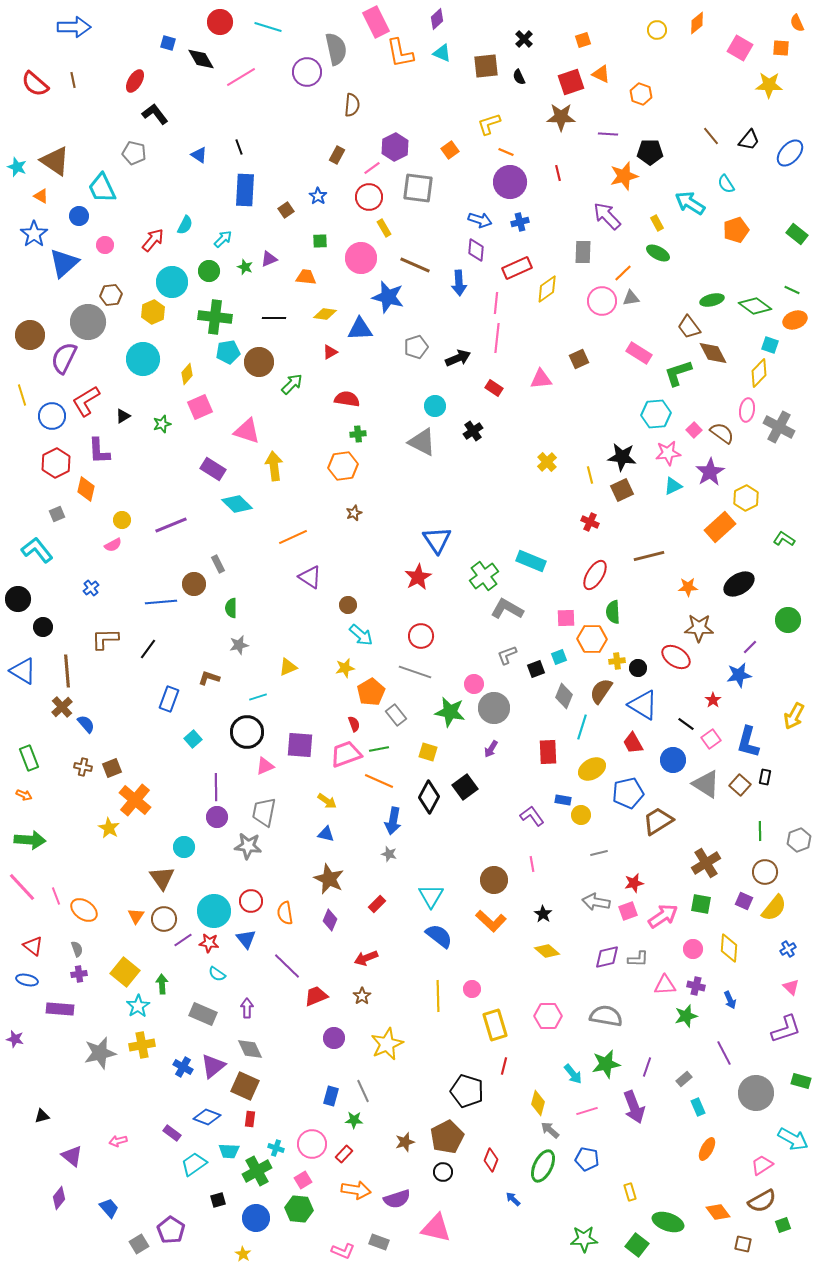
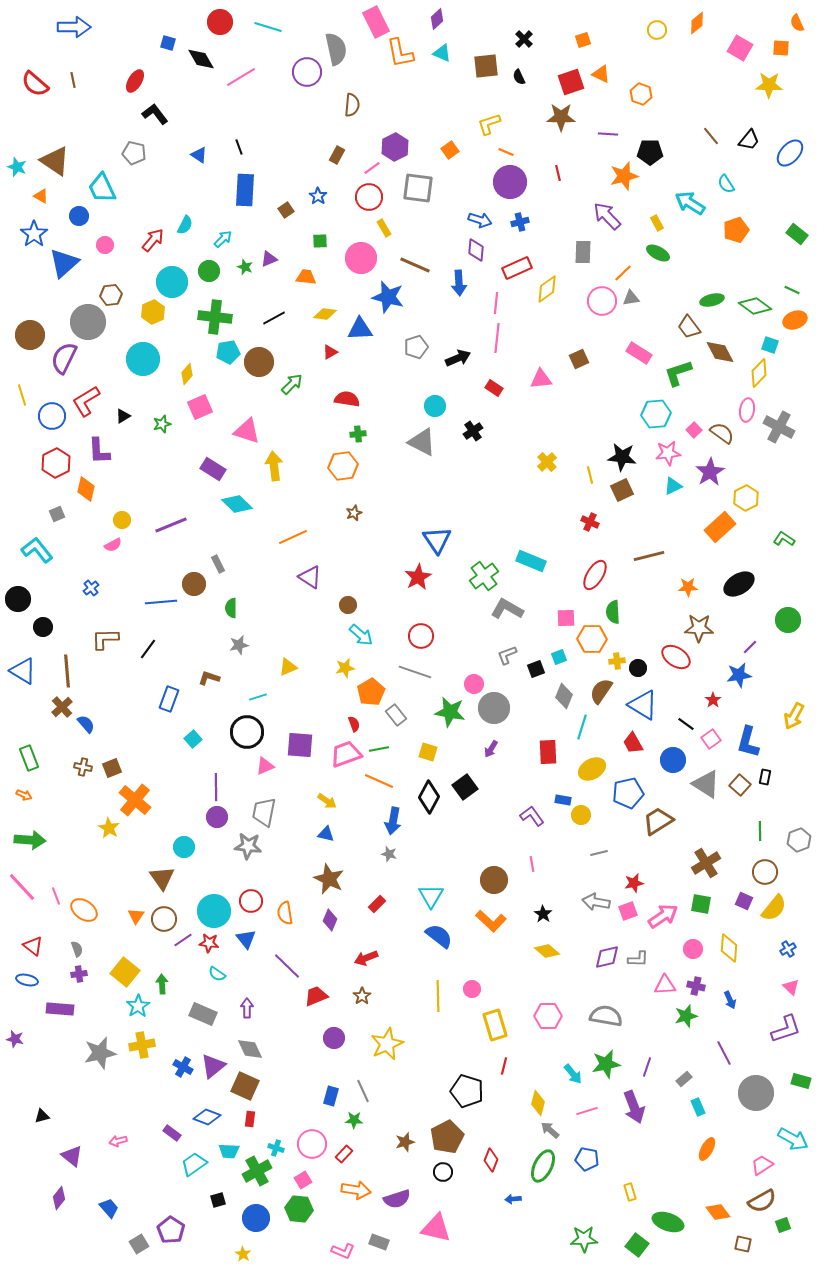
black line at (274, 318): rotated 30 degrees counterclockwise
brown diamond at (713, 353): moved 7 px right, 1 px up
blue arrow at (513, 1199): rotated 49 degrees counterclockwise
